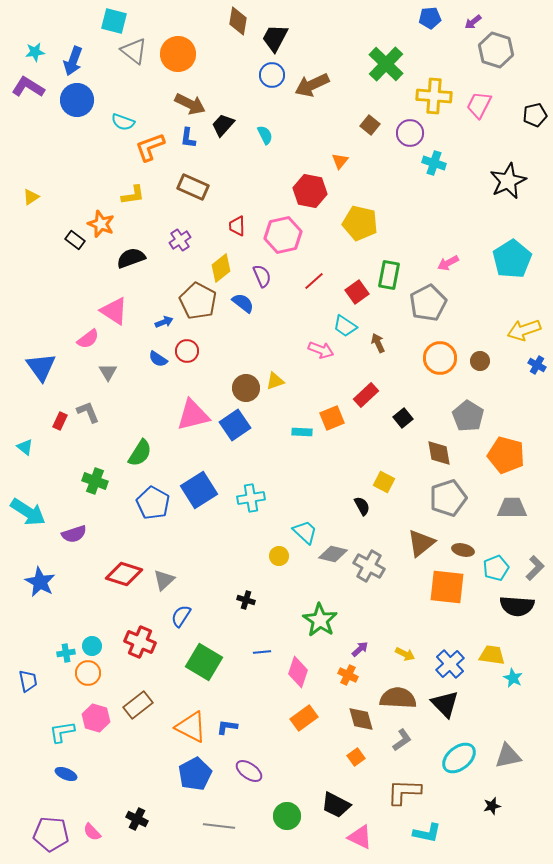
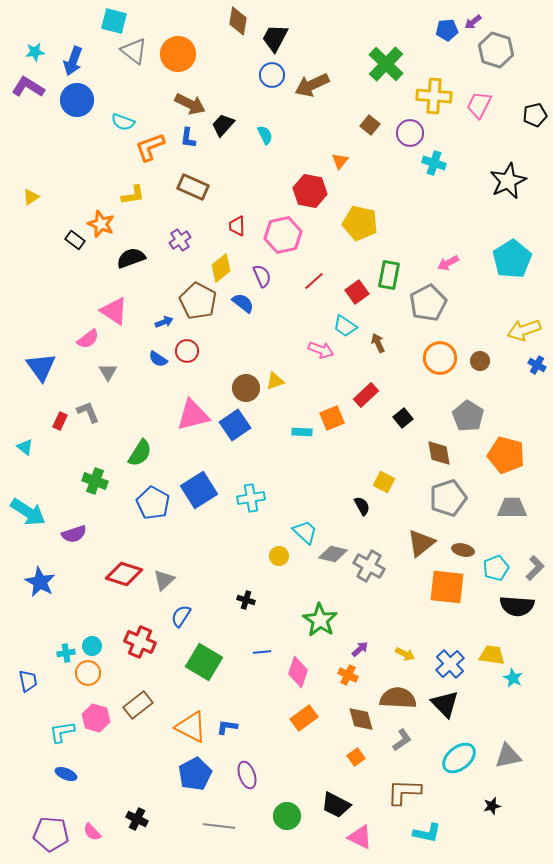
blue pentagon at (430, 18): moved 17 px right, 12 px down
purple ellipse at (249, 771): moved 2 px left, 4 px down; rotated 36 degrees clockwise
